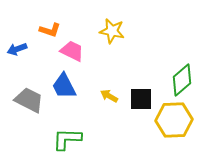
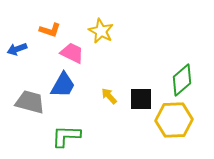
yellow star: moved 11 px left; rotated 15 degrees clockwise
pink trapezoid: moved 2 px down
blue trapezoid: moved 1 px left, 1 px up; rotated 124 degrees counterclockwise
yellow arrow: rotated 18 degrees clockwise
gray trapezoid: moved 1 px right, 2 px down; rotated 12 degrees counterclockwise
green L-shape: moved 1 px left, 3 px up
